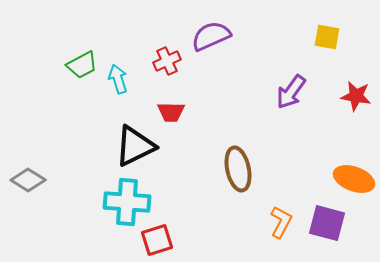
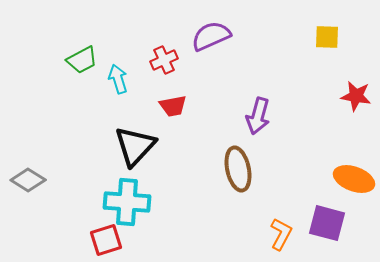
yellow square: rotated 8 degrees counterclockwise
red cross: moved 3 px left, 1 px up
green trapezoid: moved 5 px up
purple arrow: moved 33 px left, 24 px down; rotated 21 degrees counterclockwise
red trapezoid: moved 2 px right, 6 px up; rotated 12 degrees counterclockwise
black triangle: rotated 21 degrees counterclockwise
orange L-shape: moved 12 px down
red square: moved 51 px left
